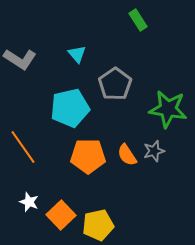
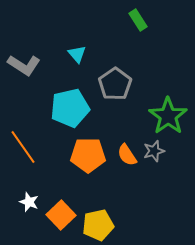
gray L-shape: moved 4 px right, 6 px down
green star: moved 7 px down; rotated 27 degrees clockwise
orange pentagon: moved 1 px up
